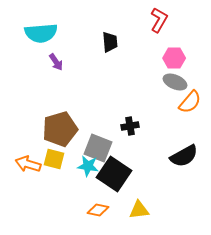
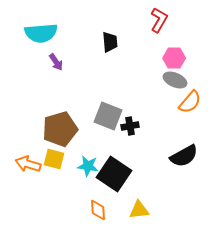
gray ellipse: moved 2 px up
gray square: moved 10 px right, 32 px up
orange diamond: rotated 75 degrees clockwise
